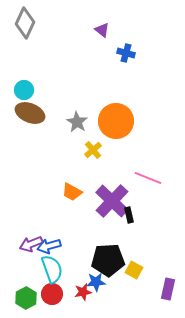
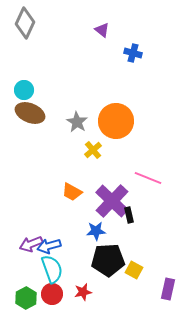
blue cross: moved 7 px right
blue star: moved 51 px up
